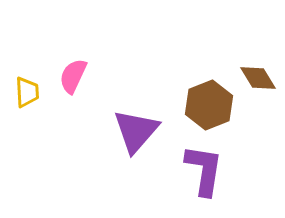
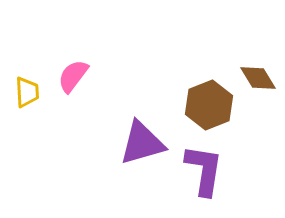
pink semicircle: rotated 12 degrees clockwise
purple triangle: moved 6 px right, 12 px down; rotated 33 degrees clockwise
